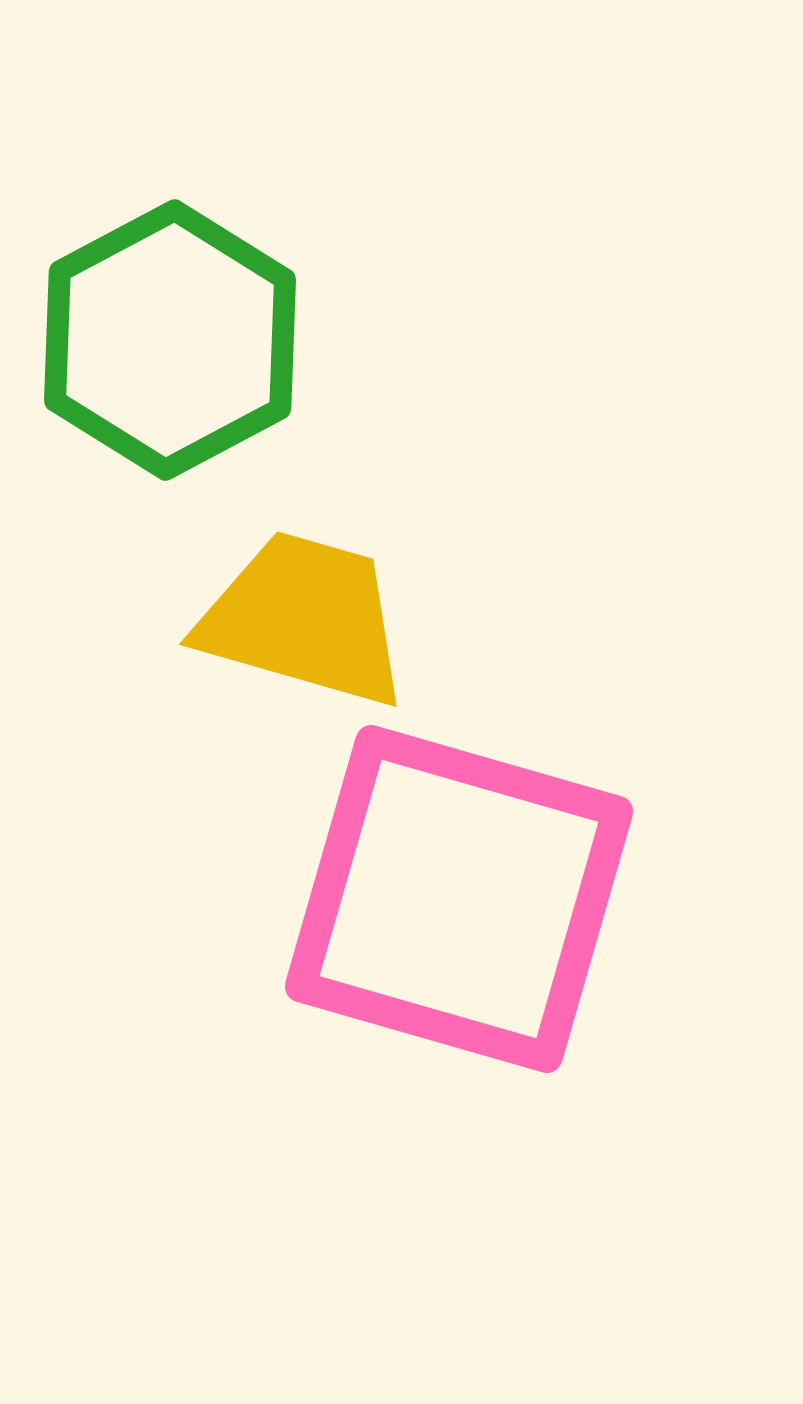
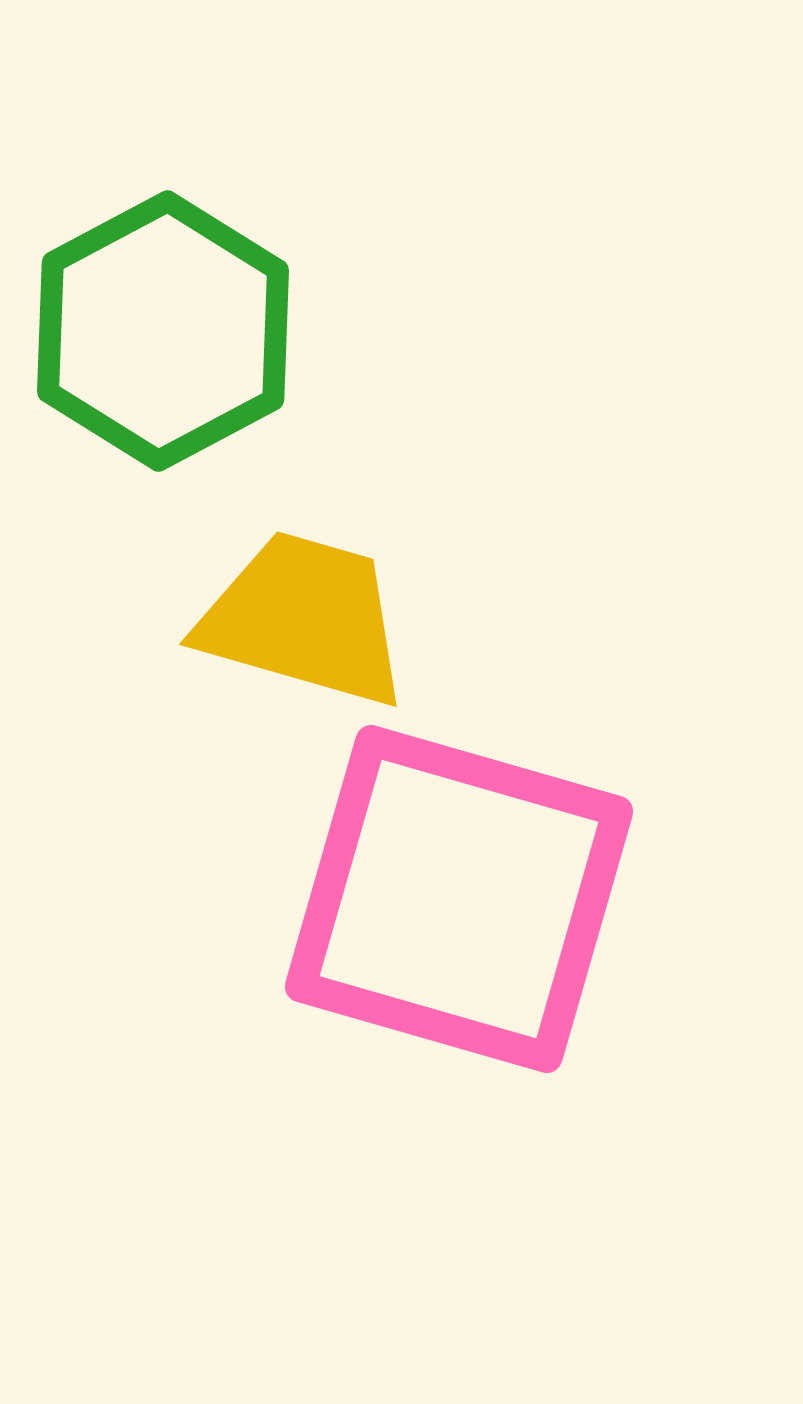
green hexagon: moved 7 px left, 9 px up
